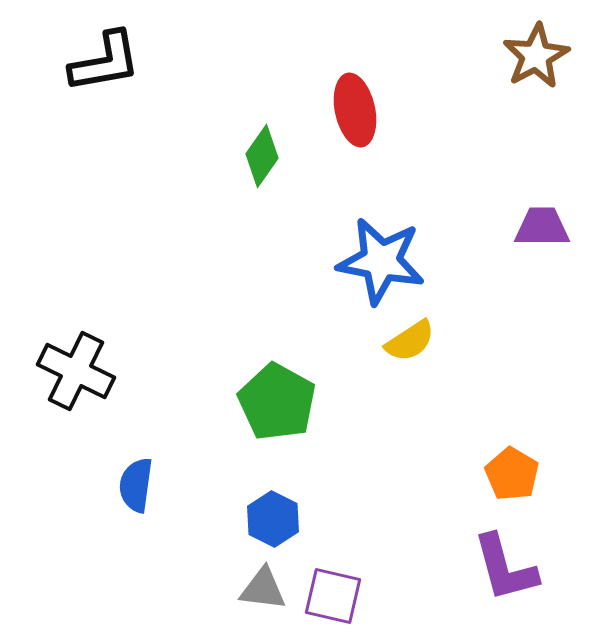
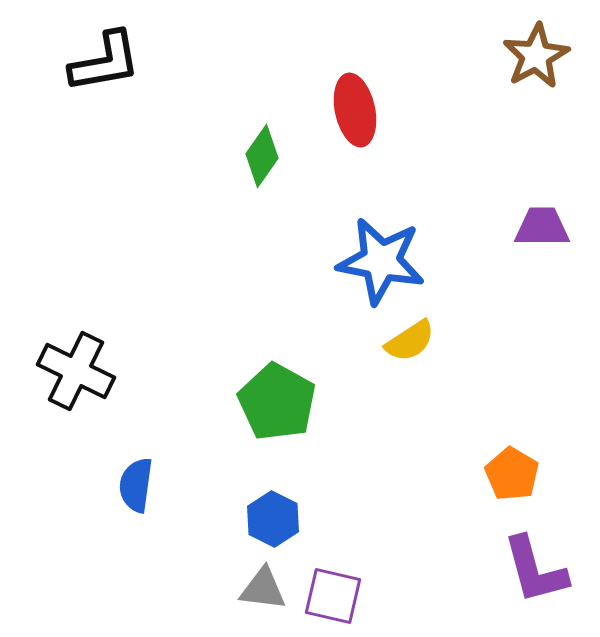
purple L-shape: moved 30 px right, 2 px down
